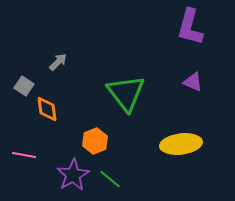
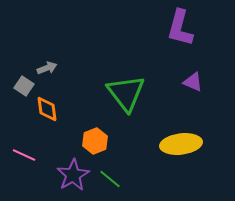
purple L-shape: moved 10 px left, 1 px down
gray arrow: moved 11 px left, 6 px down; rotated 24 degrees clockwise
pink line: rotated 15 degrees clockwise
